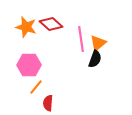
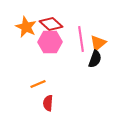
orange star: rotated 10 degrees clockwise
pink hexagon: moved 21 px right, 23 px up
orange line: moved 2 px right, 3 px up; rotated 28 degrees clockwise
